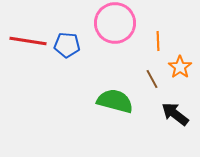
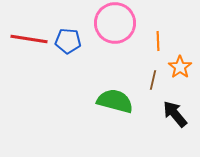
red line: moved 1 px right, 2 px up
blue pentagon: moved 1 px right, 4 px up
brown line: moved 1 px right, 1 px down; rotated 42 degrees clockwise
black arrow: rotated 12 degrees clockwise
